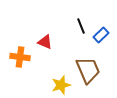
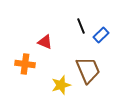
orange cross: moved 5 px right, 7 px down
